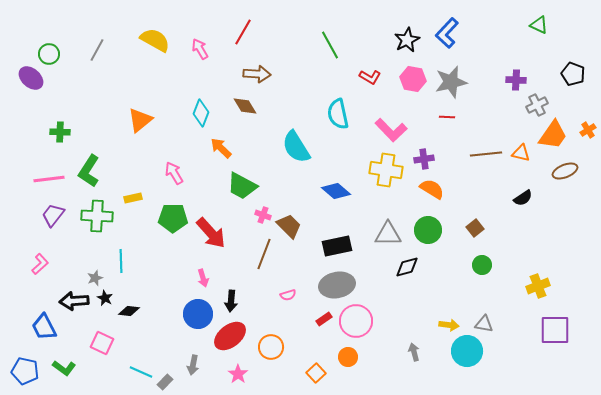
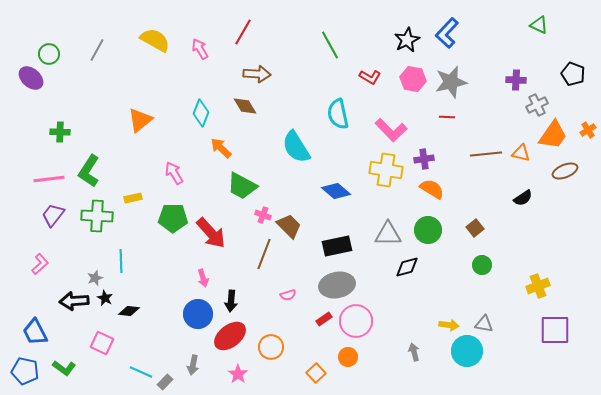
blue trapezoid at (44, 327): moved 9 px left, 5 px down
